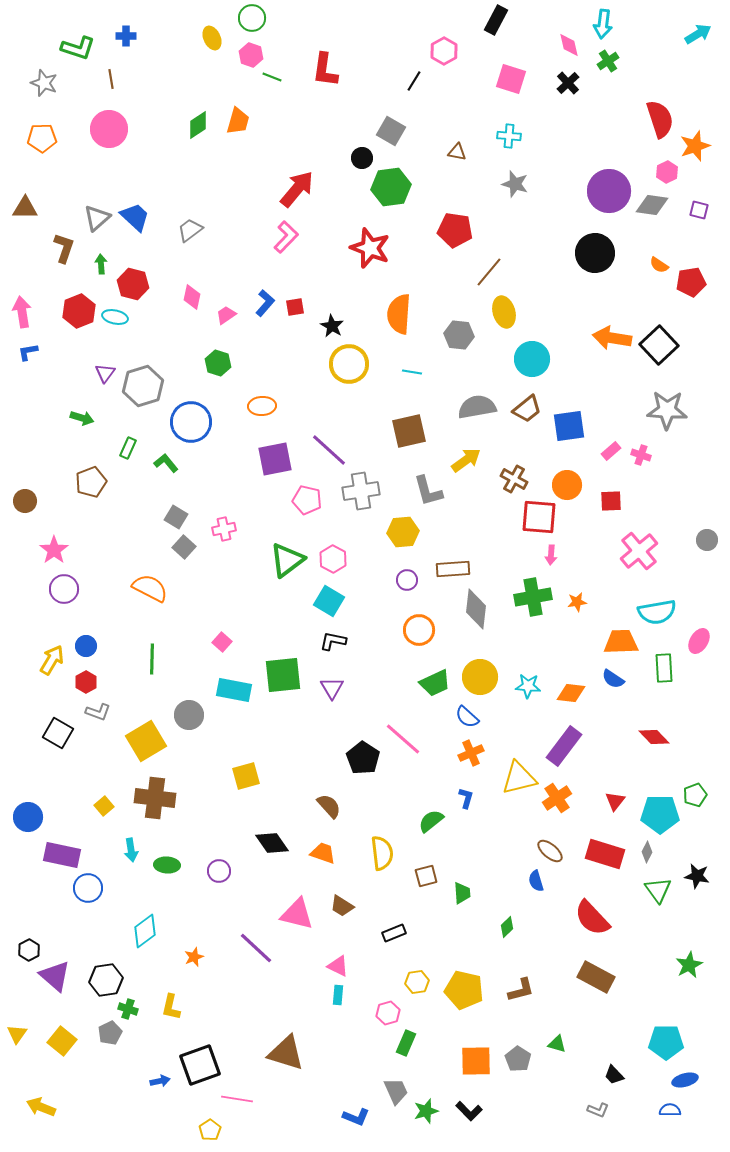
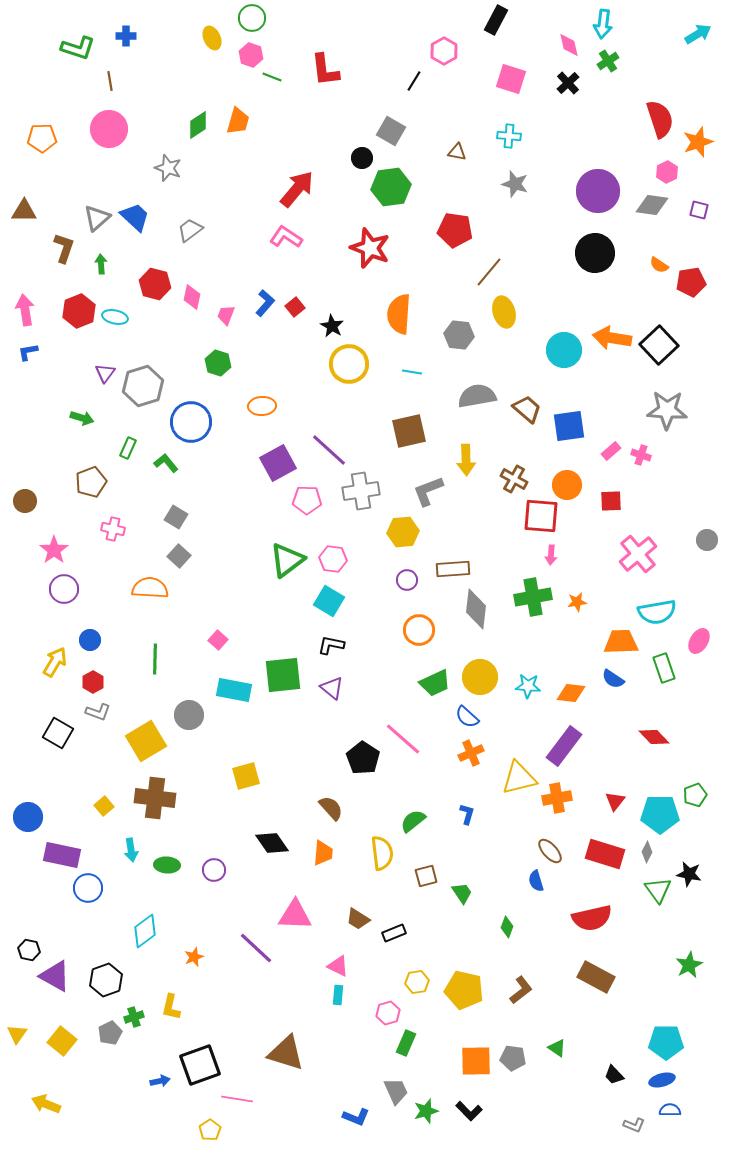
red L-shape at (325, 70): rotated 15 degrees counterclockwise
brown line at (111, 79): moved 1 px left, 2 px down
gray star at (44, 83): moved 124 px right, 85 px down
orange star at (695, 146): moved 3 px right, 4 px up
purple circle at (609, 191): moved 11 px left
brown triangle at (25, 208): moved 1 px left, 3 px down
pink L-shape at (286, 237): rotated 100 degrees counterclockwise
red hexagon at (133, 284): moved 22 px right
red square at (295, 307): rotated 30 degrees counterclockwise
pink arrow at (22, 312): moved 3 px right, 2 px up
pink trapezoid at (226, 315): rotated 35 degrees counterclockwise
cyan circle at (532, 359): moved 32 px right, 9 px up
gray semicircle at (477, 407): moved 11 px up
brown trapezoid at (527, 409): rotated 100 degrees counterclockwise
purple square at (275, 459): moved 3 px right, 4 px down; rotated 18 degrees counterclockwise
yellow arrow at (466, 460): rotated 124 degrees clockwise
gray L-shape at (428, 491): rotated 84 degrees clockwise
pink pentagon at (307, 500): rotated 12 degrees counterclockwise
red square at (539, 517): moved 2 px right, 1 px up
pink cross at (224, 529): moved 111 px left; rotated 25 degrees clockwise
gray square at (184, 547): moved 5 px left, 9 px down
pink cross at (639, 551): moved 1 px left, 3 px down
pink hexagon at (333, 559): rotated 20 degrees counterclockwise
orange semicircle at (150, 588): rotated 24 degrees counterclockwise
black L-shape at (333, 641): moved 2 px left, 4 px down
pink square at (222, 642): moved 4 px left, 2 px up
blue circle at (86, 646): moved 4 px right, 6 px up
green line at (152, 659): moved 3 px right
yellow arrow at (52, 660): moved 3 px right, 2 px down
green rectangle at (664, 668): rotated 16 degrees counterclockwise
red hexagon at (86, 682): moved 7 px right
purple triangle at (332, 688): rotated 20 degrees counterclockwise
blue L-shape at (466, 798): moved 1 px right, 16 px down
orange cross at (557, 798): rotated 24 degrees clockwise
brown semicircle at (329, 806): moved 2 px right, 2 px down
green semicircle at (431, 821): moved 18 px left
brown ellipse at (550, 851): rotated 8 degrees clockwise
orange trapezoid at (323, 853): rotated 76 degrees clockwise
purple circle at (219, 871): moved 5 px left, 1 px up
black star at (697, 876): moved 8 px left, 2 px up
green trapezoid at (462, 893): rotated 30 degrees counterclockwise
brown trapezoid at (342, 906): moved 16 px right, 13 px down
pink triangle at (297, 914): moved 2 px left, 1 px down; rotated 12 degrees counterclockwise
red semicircle at (592, 918): rotated 60 degrees counterclockwise
green diamond at (507, 927): rotated 25 degrees counterclockwise
black hexagon at (29, 950): rotated 20 degrees counterclockwise
purple triangle at (55, 976): rotated 12 degrees counterclockwise
black hexagon at (106, 980): rotated 12 degrees counterclockwise
brown L-shape at (521, 990): rotated 24 degrees counterclockwise
green cross at (128, 1009): moved 6 px right, 8 px down; rotated 36 degrees counterclockwise
green triangle at (557, 1044): moved 4 px down; rotated 18 degrees clockwise
gray pentagon at (518, 1059): moved 5 px left, 1 px up; rotated 25 degrees counterclockwise
blue ellipse at (685, 1080): moved 23 px left
yellow arrow at (41, 1107): moved 5 px right, 3 px up
gray L-shape at (598, 1110): moved 36 px right, 15 px down
